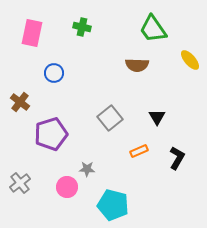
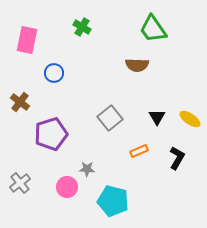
green cross: rotated 18 degrees clockwise
pink rectangle: moved 5 px left, 7 px down
yellow ellipse: moved 59 px down; rotated 15 degrees counterclockwise
cyan pentagon: moved 4 px up
